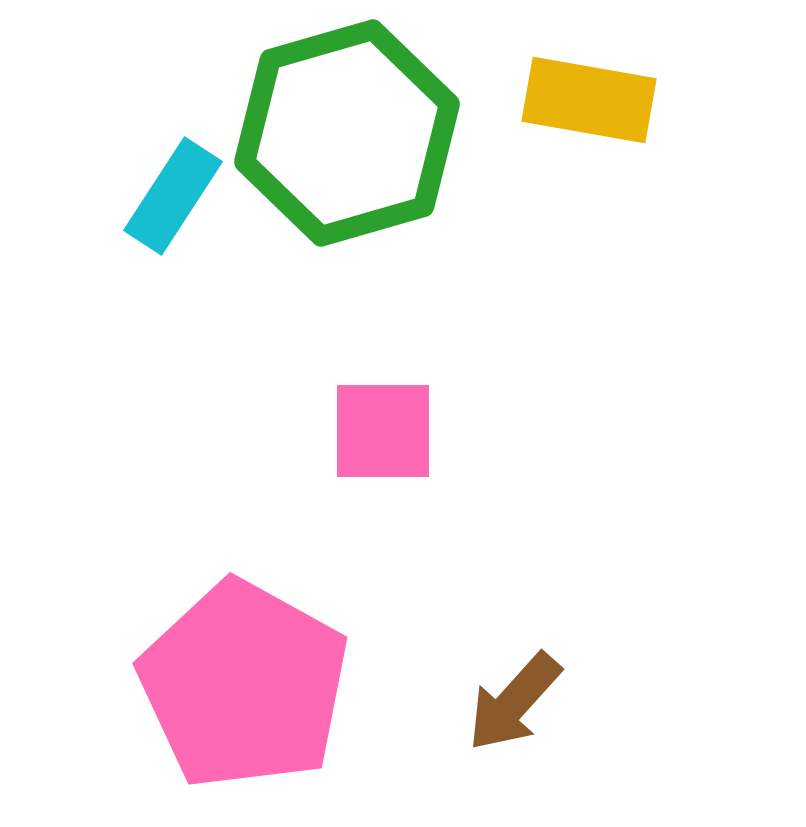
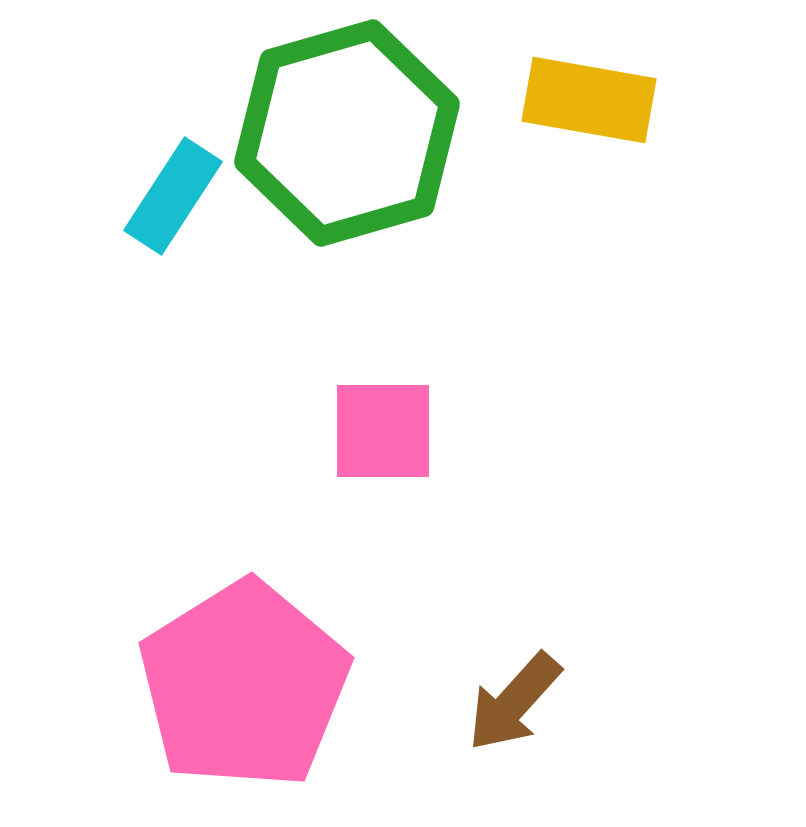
pink pentagon: rotated 11 degrees clockwise
